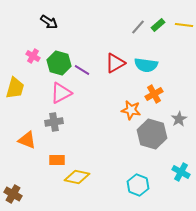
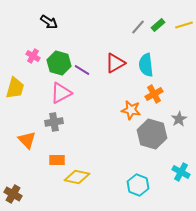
yellow line: rotated 24 degrees counterclockwise
cyan semicircle: rotated 75 degrees clockwise
orange triangle: rotated 24 degrees clockwise
